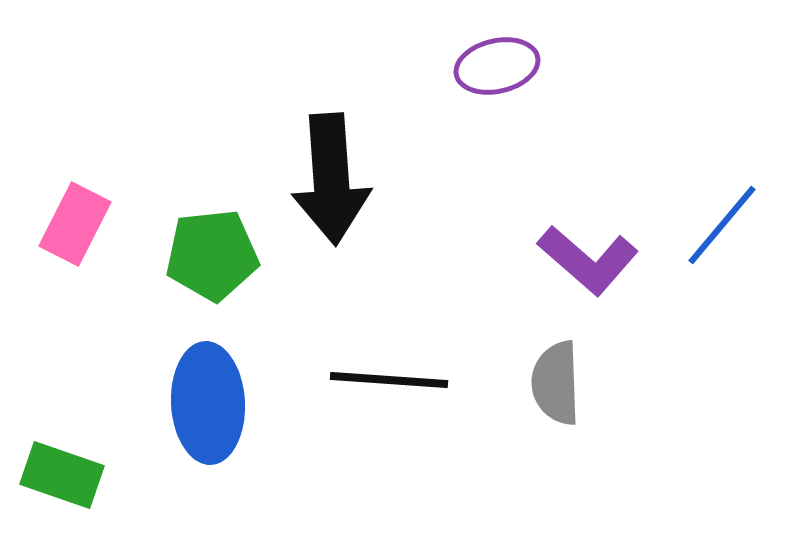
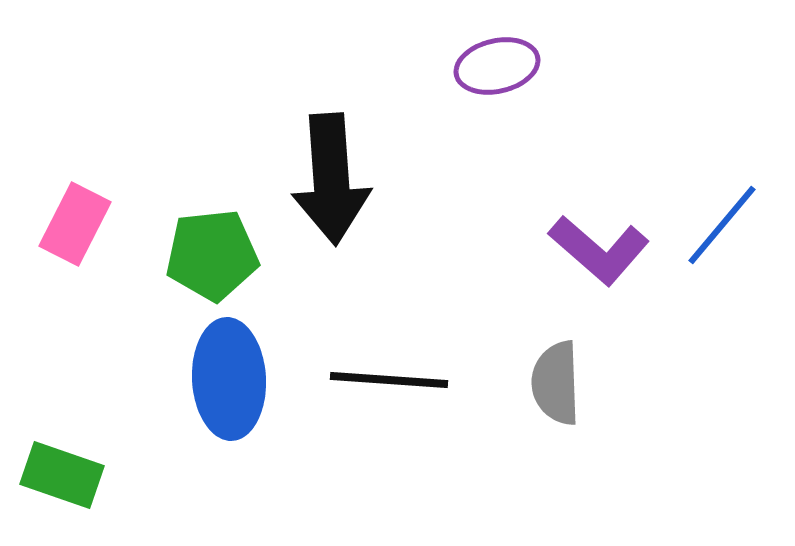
purple L-shape: moved 11 px right, 10 px up
blue ellipse: moved 21 px right, 24 px up
